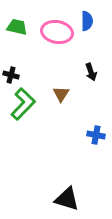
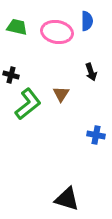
green L-shape: moved 5 px right; rotated 8 degrees clockwise
